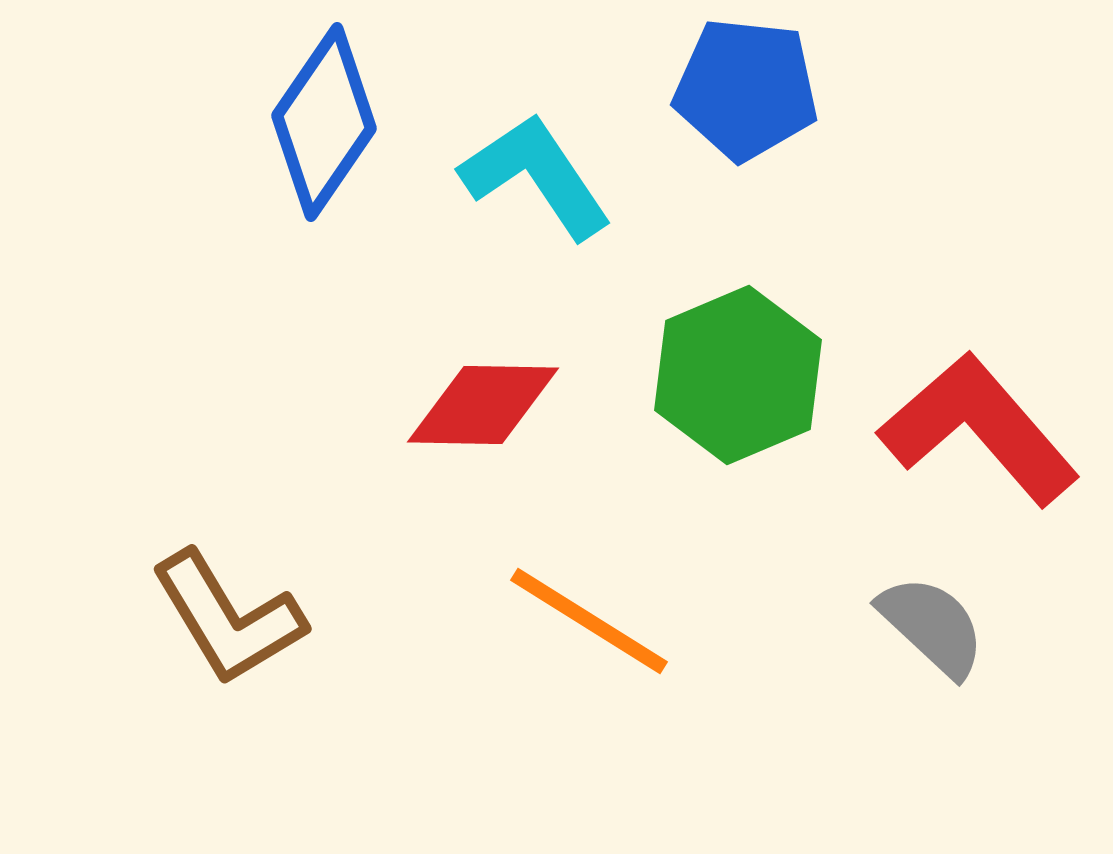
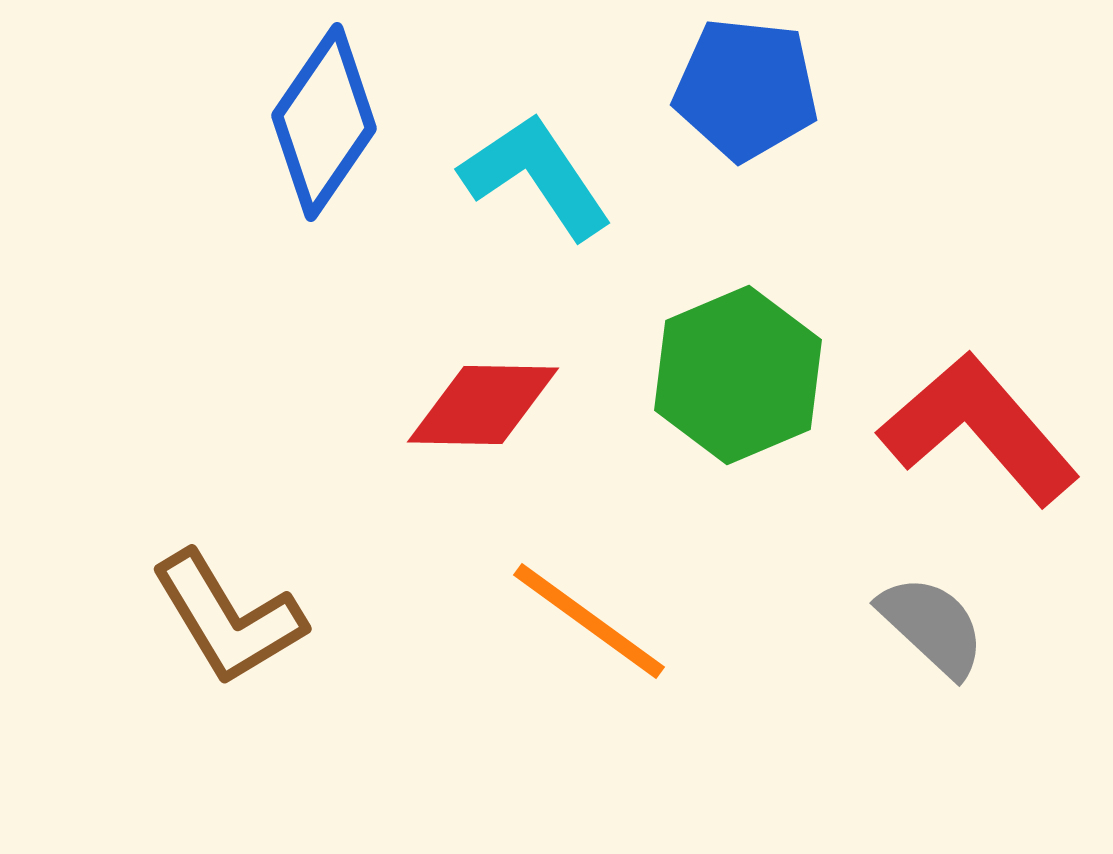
orange line: rotated 4 degrees clockwise
